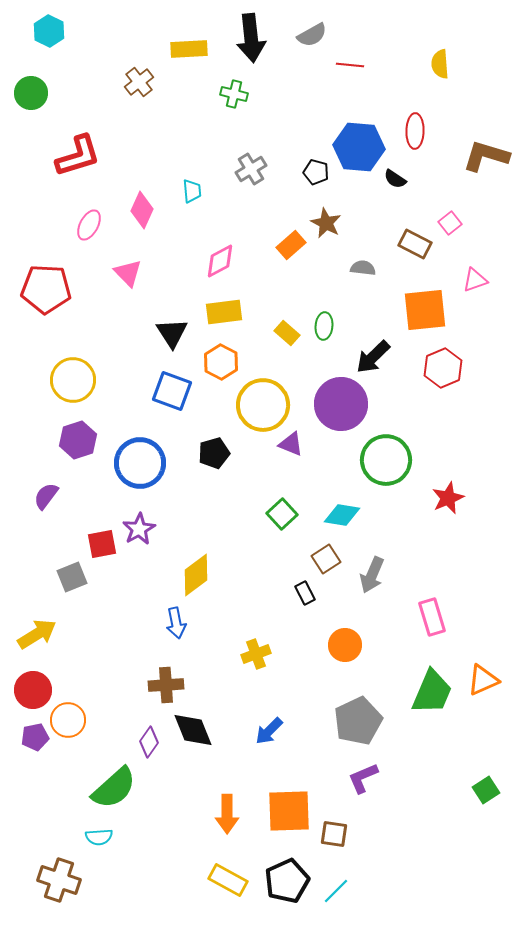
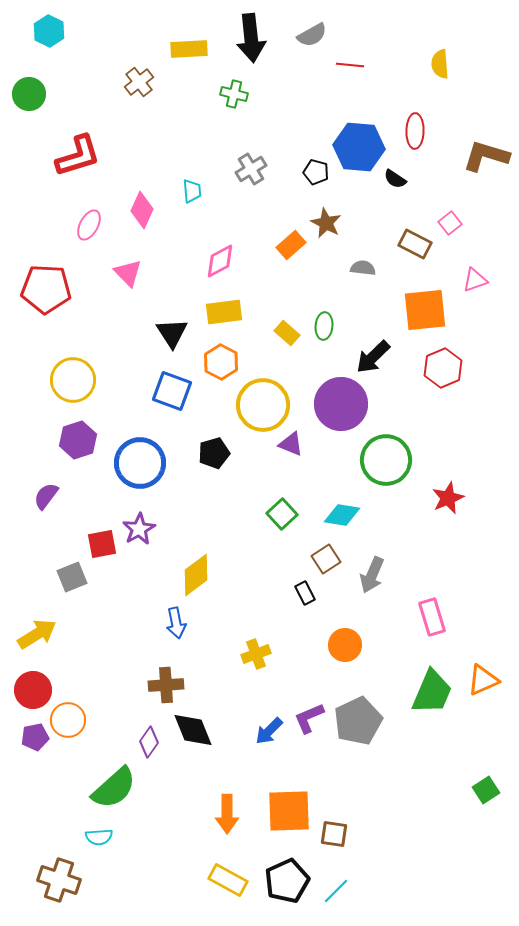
green circle at (31, 93): moved 2 px left, 1 px down
purple L-shape at (363, 778): moved 54 px left, 60 px up
